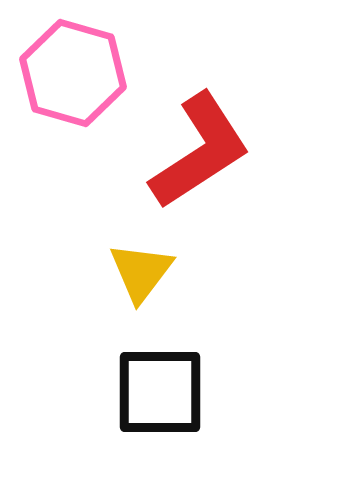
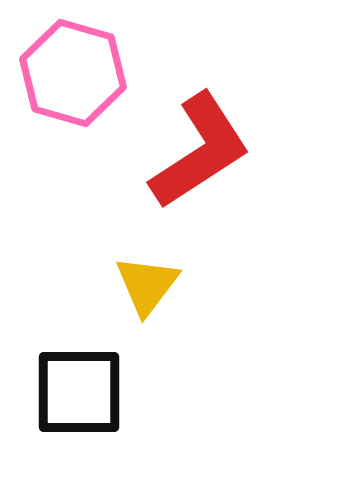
yellow triangle: moved 6 px right, 13 px down
black square: moved 81 px left
